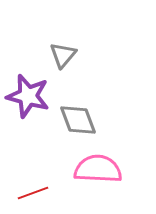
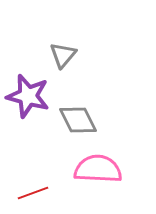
gray diamond: rotated 6 degrees counterclockwise
